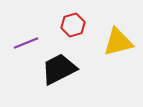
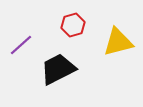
purple line: moved 5 px left, 2 px down; rotated 20 degrees counterclockwise
black trapezoid: moved 1 px left
